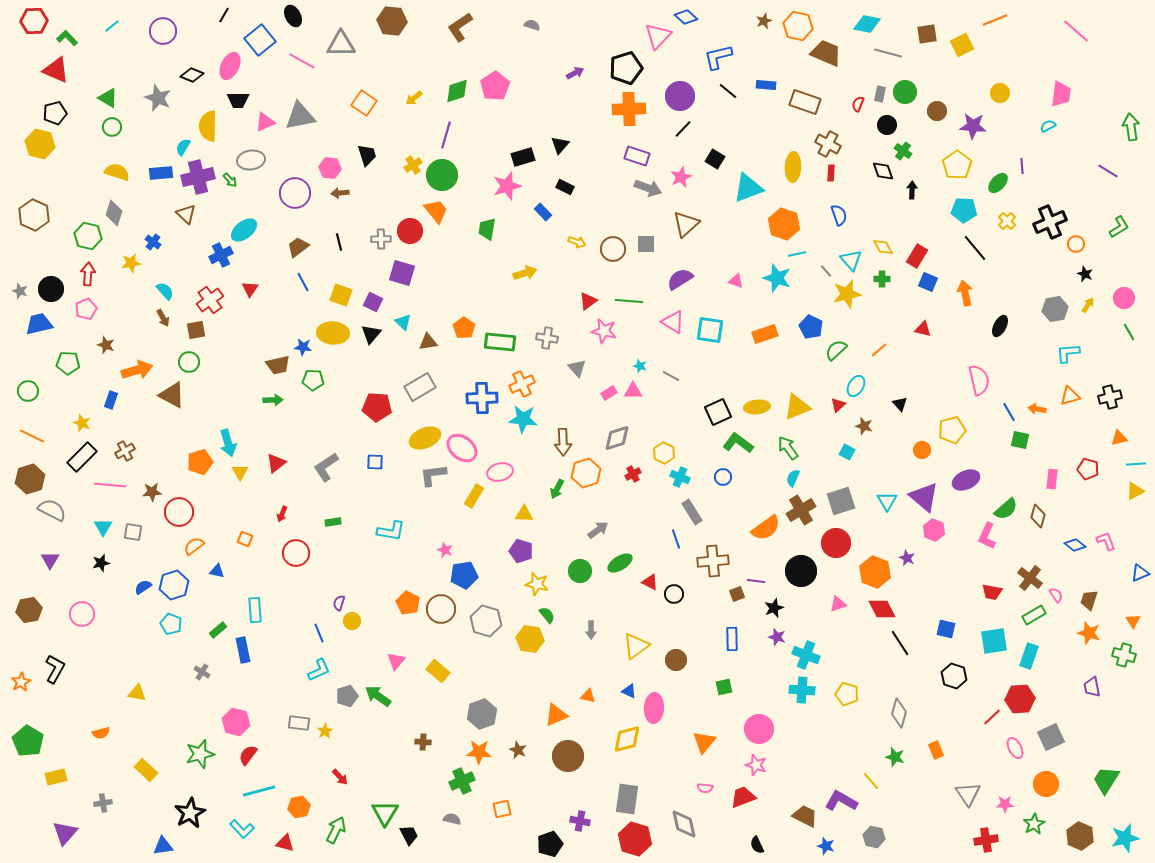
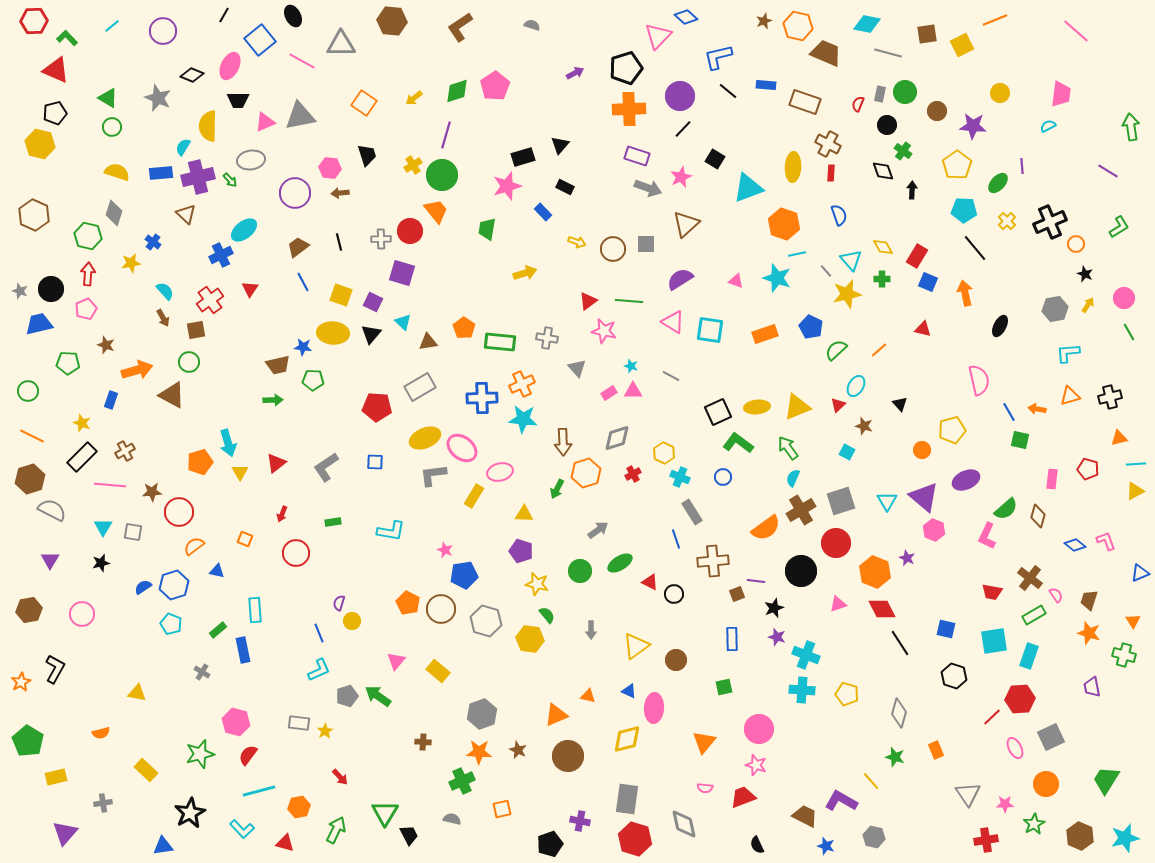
cyan star at (640, 366): moved 9 px left
